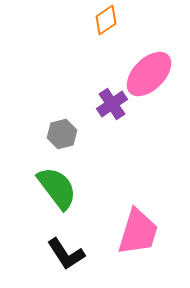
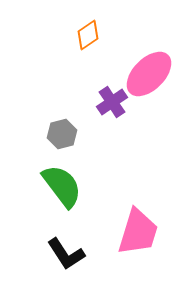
orange diamond: moved 18 px left, 15 px down
purple cross: moved 2 px up
green semicircle: moved 5 px right, 2 px up
